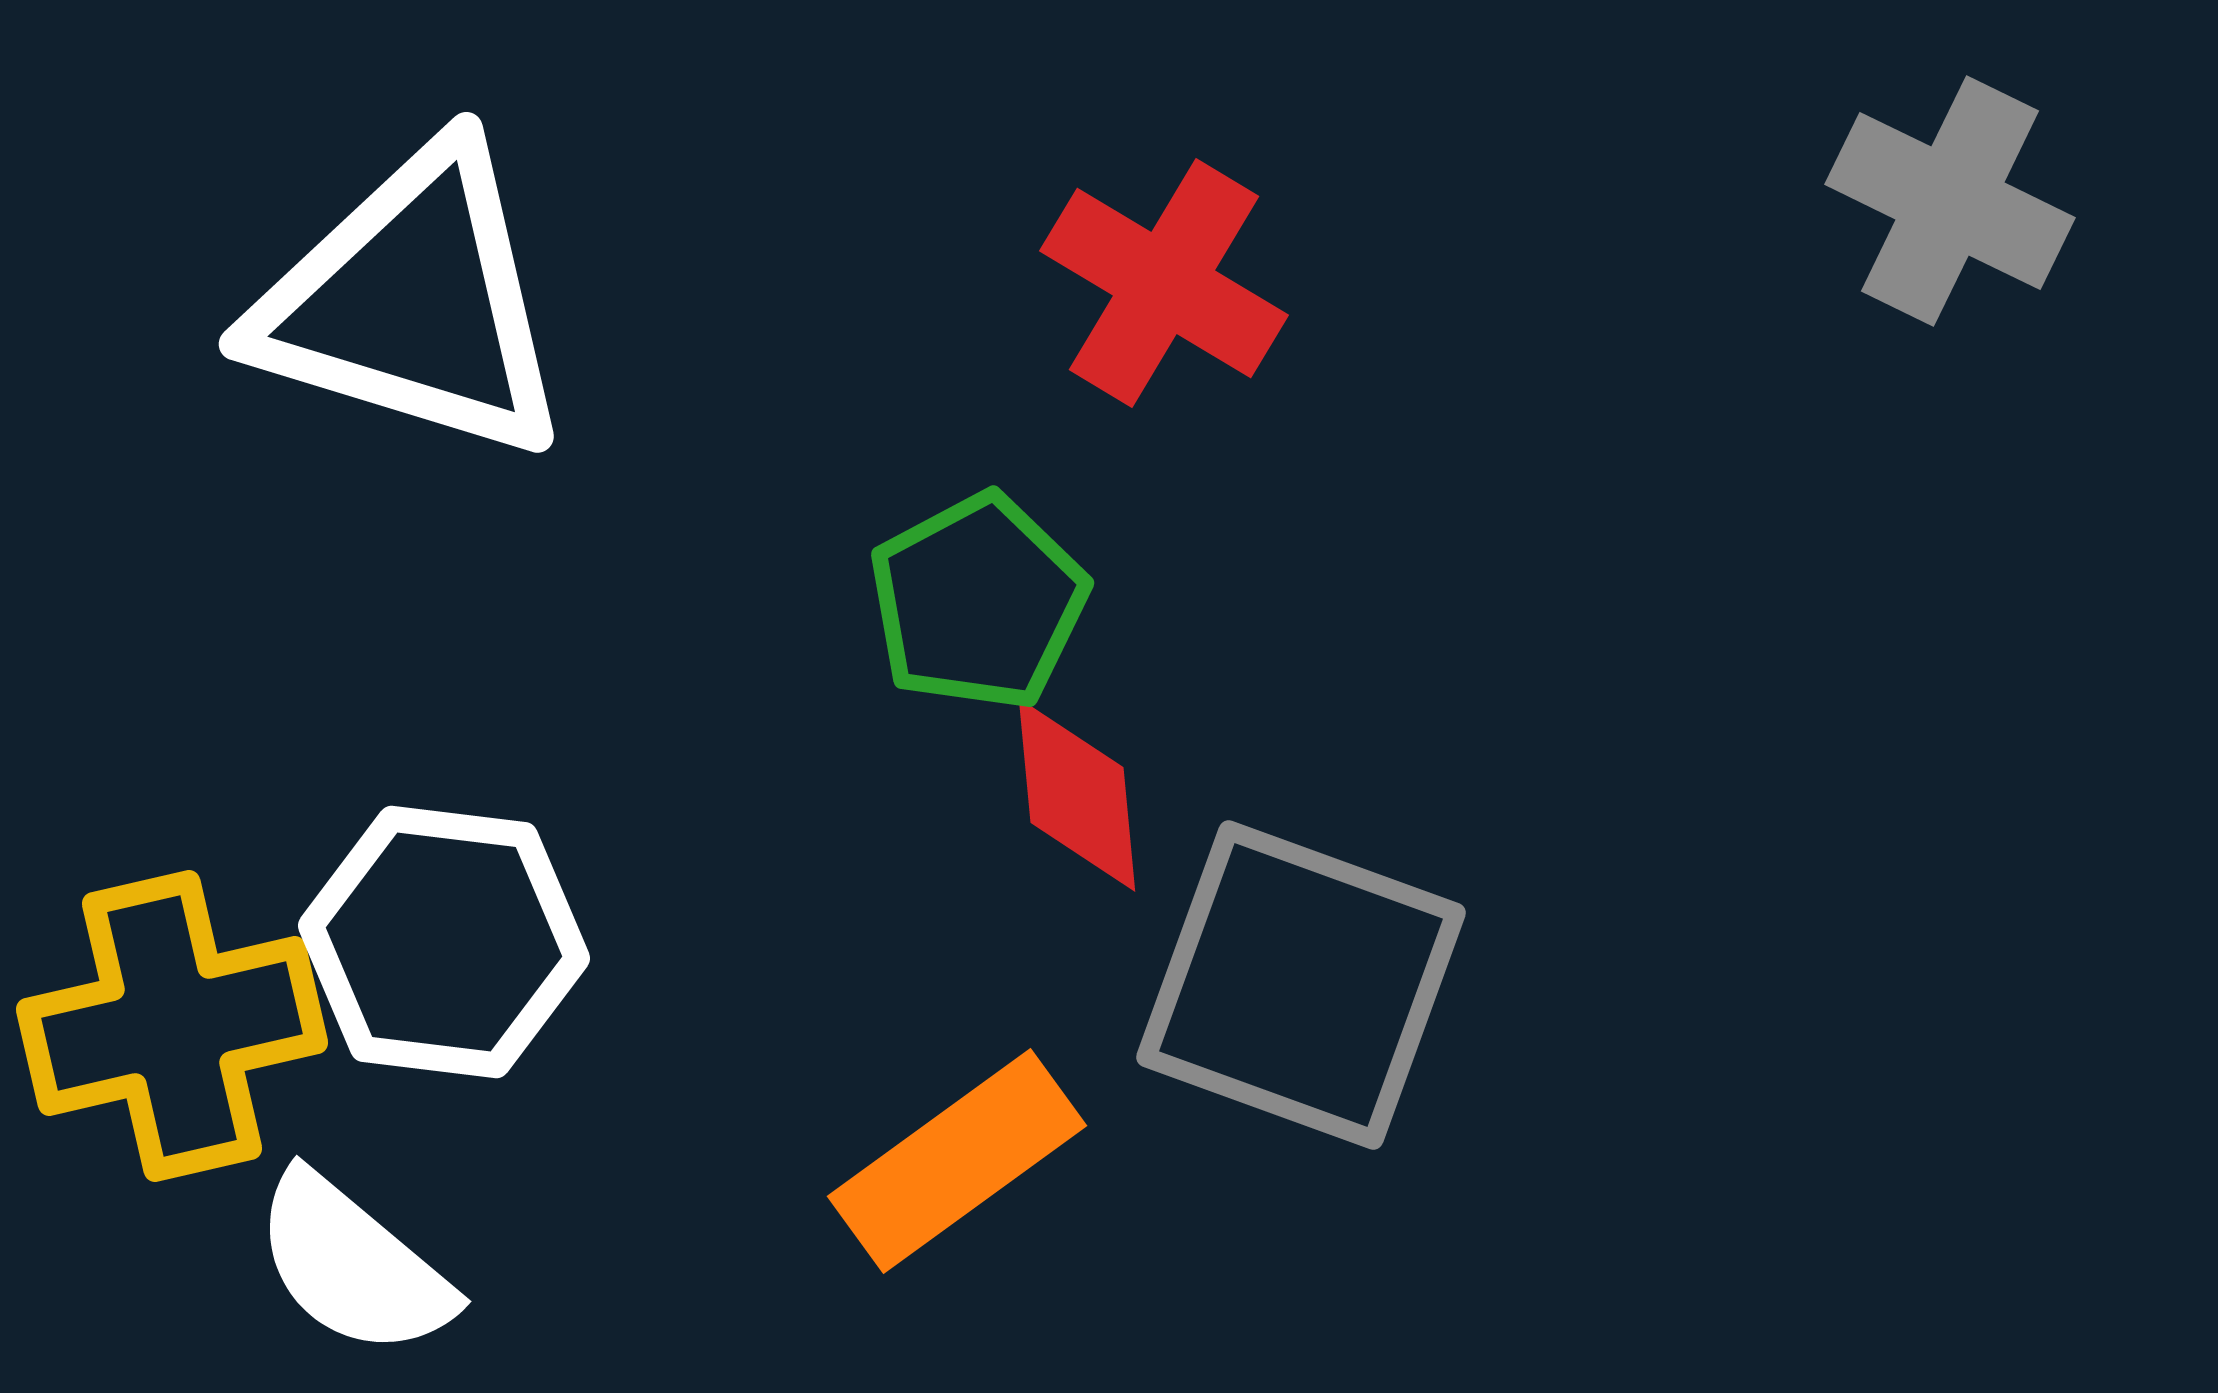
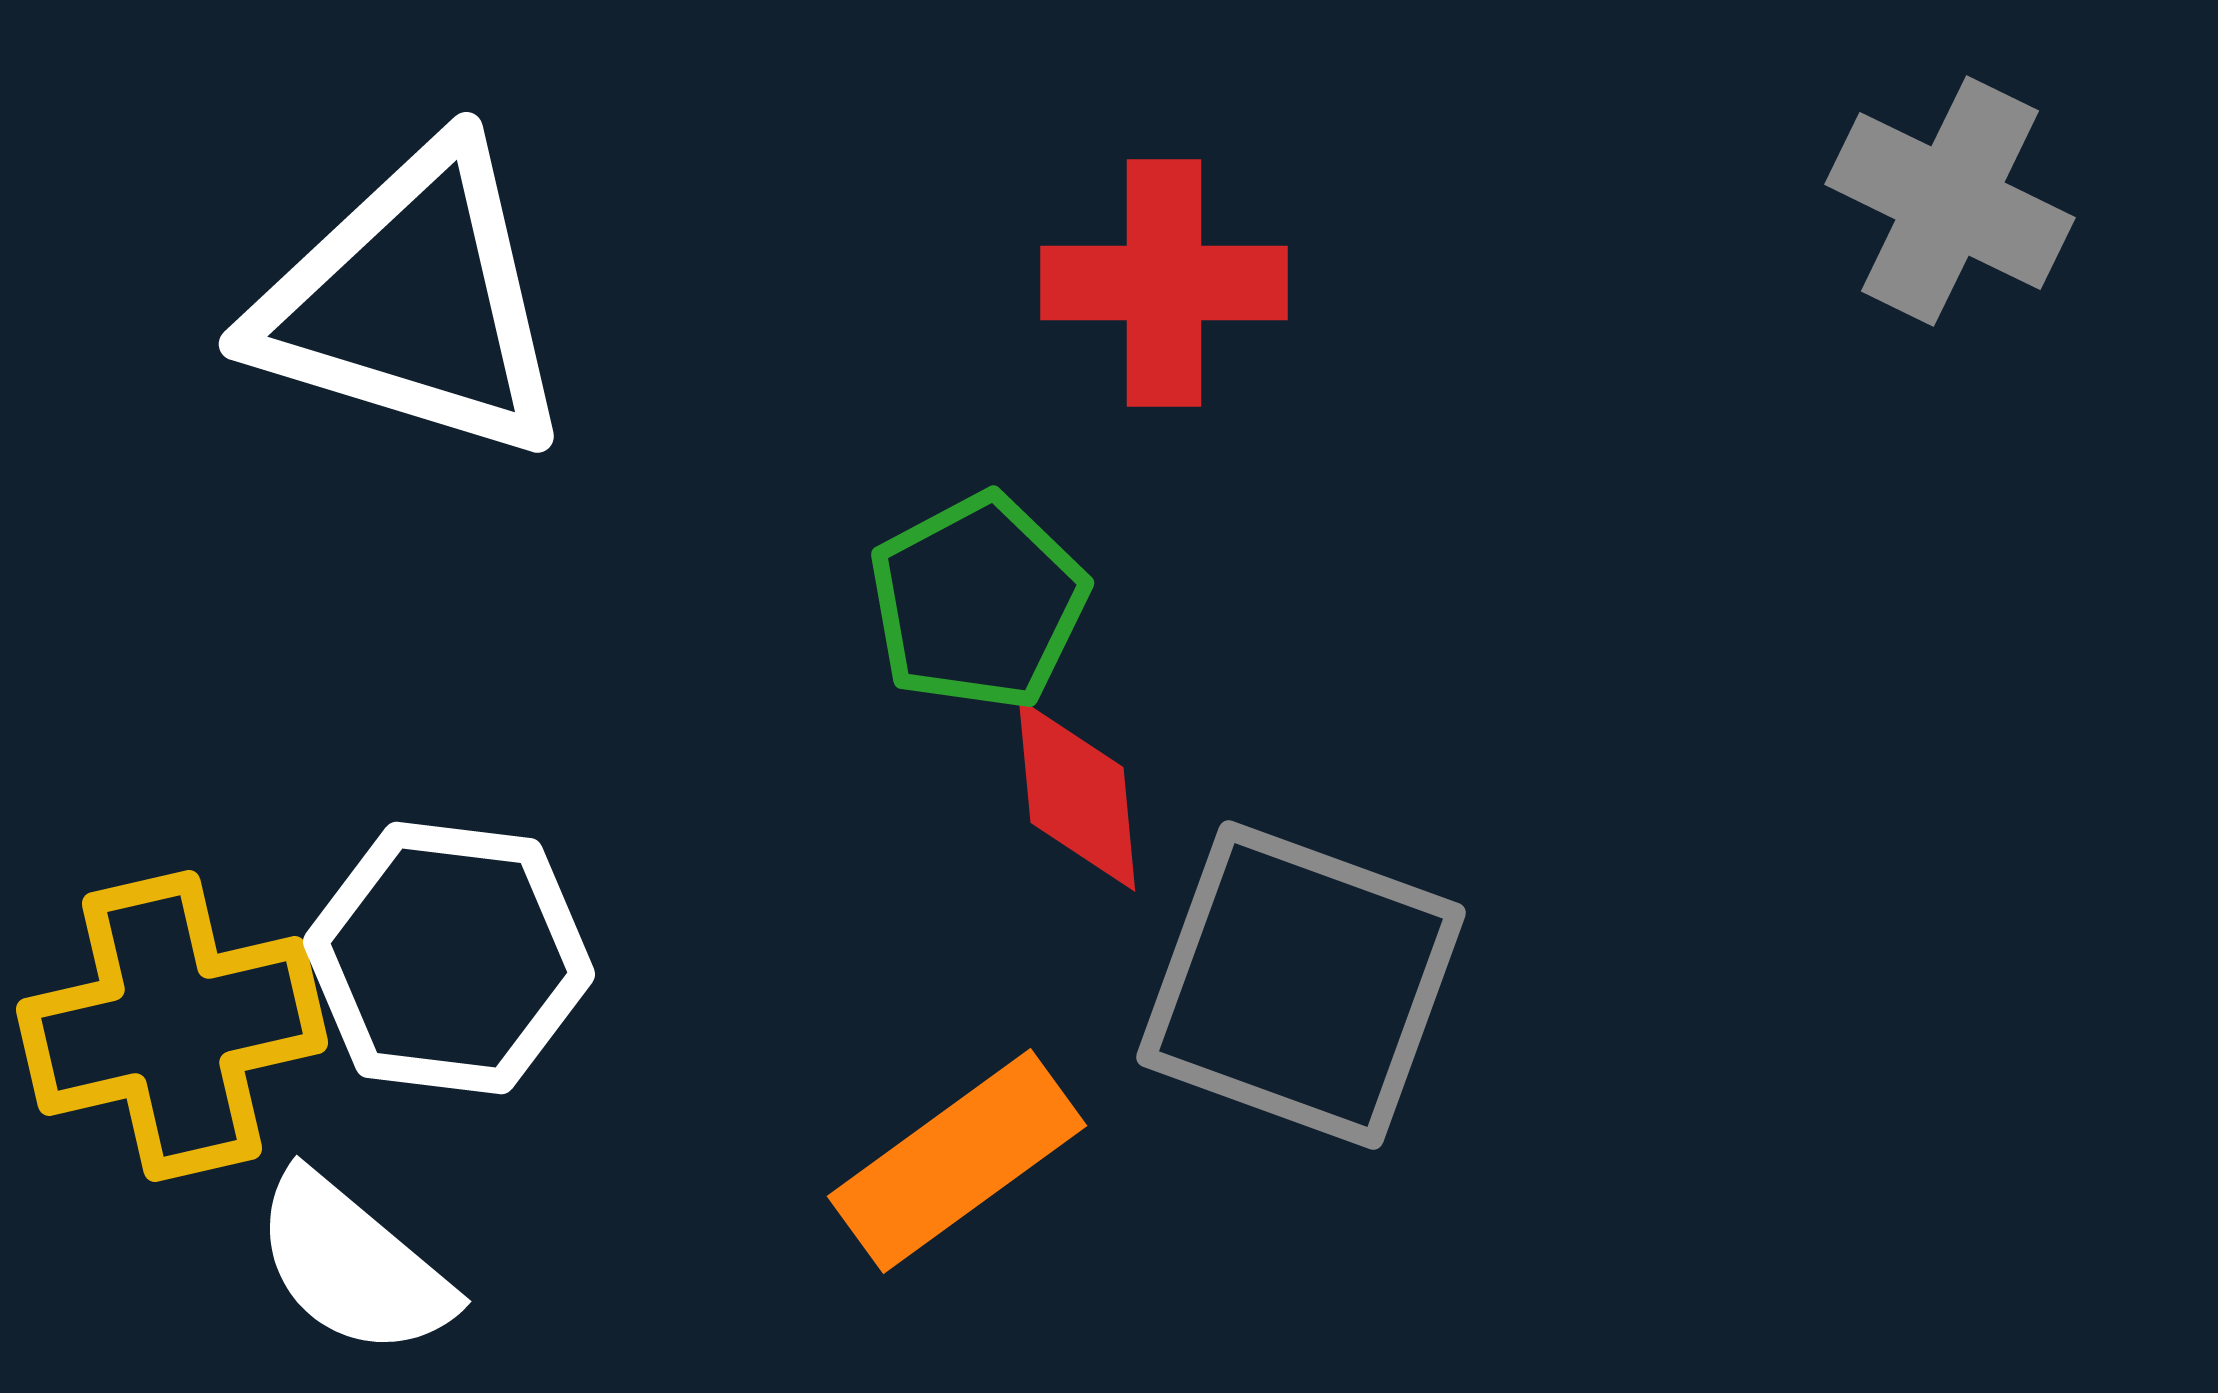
red cross: rotated 31 degrees counterclockwise
white hexagon: moved 5 px right, 16 px down
